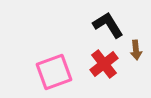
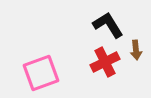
red cross: moved 1 px right, 2 px up; rotated 12 degrees clockwise
pink square: moved 13 px left, 1 px down
